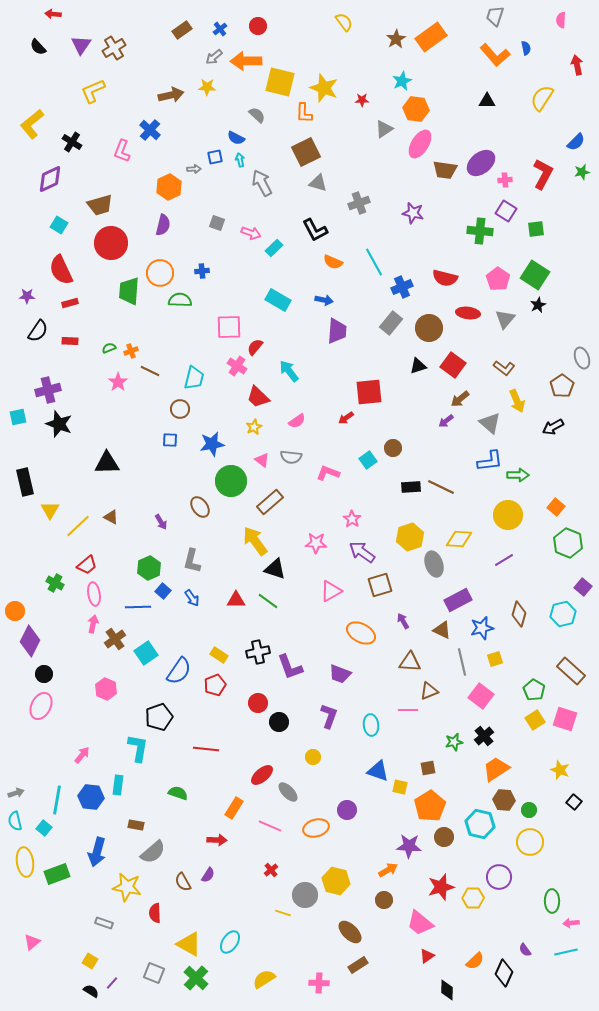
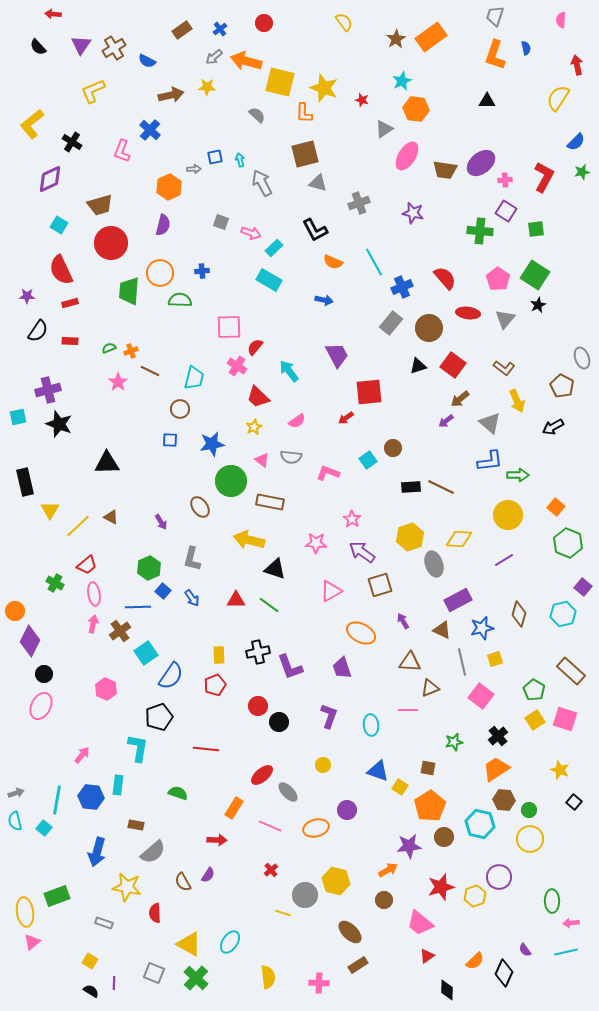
red circle at (258, 26): moved 6 px right, 3 px up
orange L-shape at (495, 55): rotated 60 degrees clockwise
orange arrow at (246, 61): rotated 16 degrees clockwise
yellow semicircle at (542, 98): moved 16 px right
red star at (362, 100): rotated 16 degrees clockwise
blue semicircle at (236, 138): moved 89 px left, 77 px up
pink ellipse at (420, 144): moved 13 px left, 12 px down
brown square at (306, 152): moved 1 px left, 2 px down; rotated 12 degrees clockwise
red L-shape at (543, 174): moved 1 px right, 3 px down
gray square at (217, 223): moved 4 px right, 1 px up
red semicircle at (445, 278): rotated 145 degrees counterclockwise
cyan rectangle at (278, 300): moved 9 px left, 20 px up
purple trapezoid at (337, 331): moved 24 px down; rotated 32 degrees counterclockwise
brown pentagon at (562, 386): rotated 10 degrees counterclockwise
brown rectangle at (270, 502): rotated 52 degrees clockwise
yellow arrow at (255, 541): moved 6 px left, 1 px up; rotated 40 degrees counterclockwise
gray L-shape at (192, 561): moved 2 px up
green line at (268, 601): moved 1 px right, 4 px down
brown cross at (115, 639): moved 5 px right, 8 px up
yellow rectangle at (219, 655): rotated 54 degrees clockwise
blue semicircle at (179, 671): moved 8 px left, 5 px down
purple trapezoid at (340, 674): moved 2 px right, 6 px up; rotated 50 degrees clockwise
brown triangle at (429, 691): moved 1 px right, 3 px up
red circle at (258, 703): moved 3 px down
black cross at (484, 736): moved 14 px right
yellow circle at (313, 757): moved 10 px right, 8 px down
brown square at (428, 768): rotated 21 degrees clockwise
yellow square at (400, 787): rotated 21 degrees clockwise
yellow circle at (530, 842): moved 3 px up
purple star at (409, 846): rotated 10 degrees counterclockwise
yellow ellipse at (25, 862): moved 50 px down
green rectangle at (57, 874): moved 22 px down
yellow hexagon at (473, 898): moved 2 px right, 2 px up; rotated 20 degrees counterclockwise
yellow semicircle at (264, 979): moved 4 px right, 2 px up; rotated 115 degrees clockwise
purple line at (112, 983): moved 2 px right; rotated 40 degrees counterclockwise
